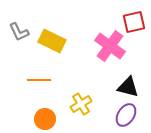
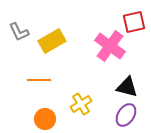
yellow rectangle: rotated 56 degrees counterclockwise
black triangle: moved 1 px left
